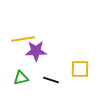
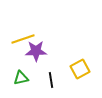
yellow line: rotated 10 degrees counterclockwise
yellow square: rotated 30 degrees counterclockwise
black line: rotated 63 degrees clockwise
